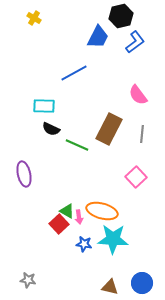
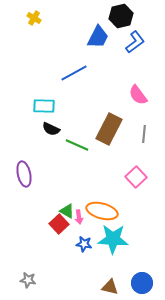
gray line: moved 2 px right
